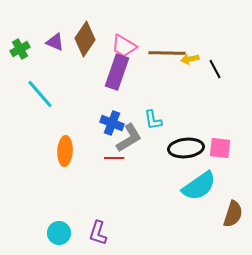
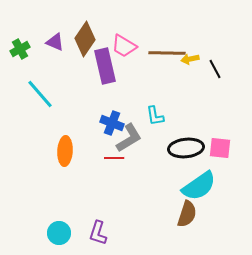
purple rectangle: moved 12 px left, 6 px up; rotated 32 degrees counterclockwise
cyan L-shape: moved 2 px right, 4 px up
brown semicircle: moved 46 px left
